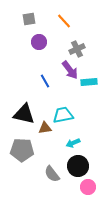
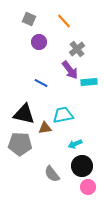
gray square: rotated 32 degrees clockwise
gray cross: rotated 14 degrees counterclockwise
blue line: moved 4 px left, 2 px down; rotated 32 degrees counterclockwise
cyan arrow: moved 2 px right, 1 px down
gray pentagon: moved 2 px left, 6 px up
black circle: moved 4 px right
